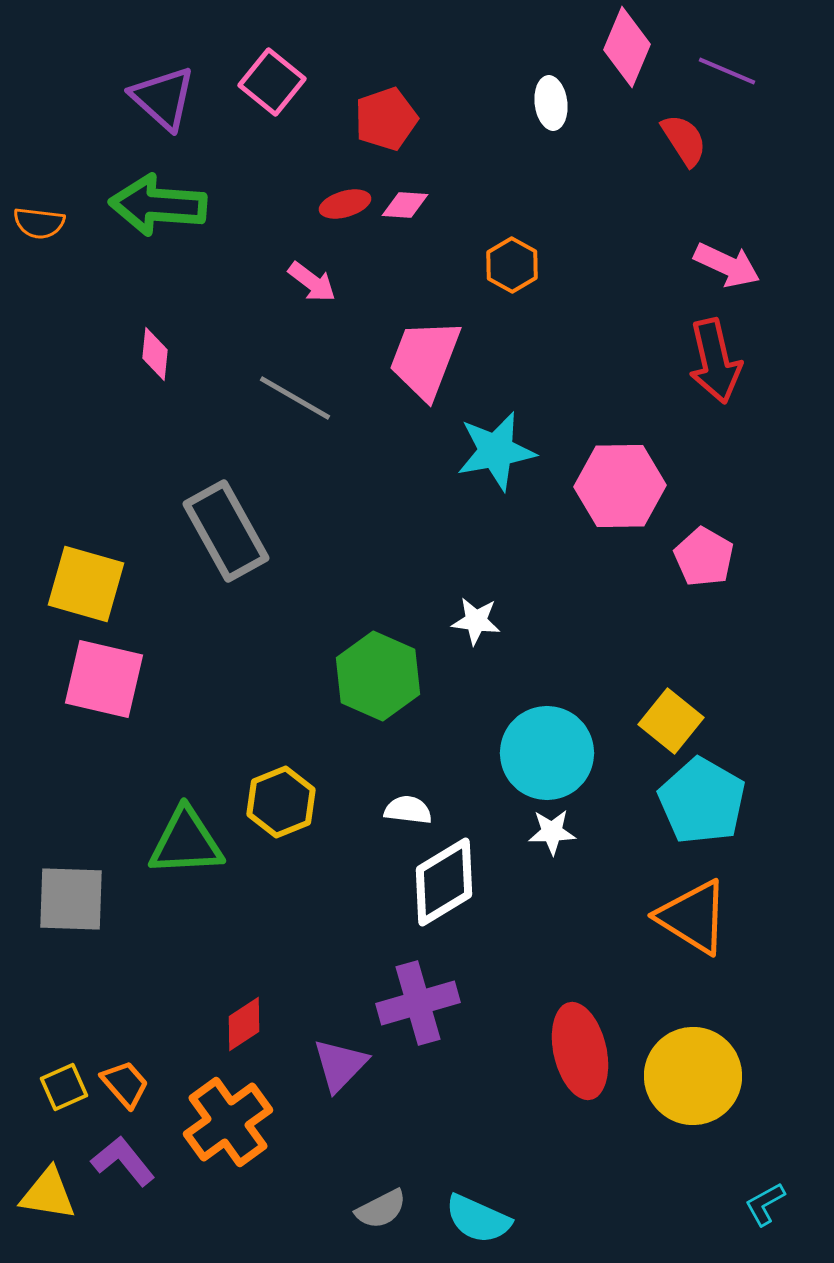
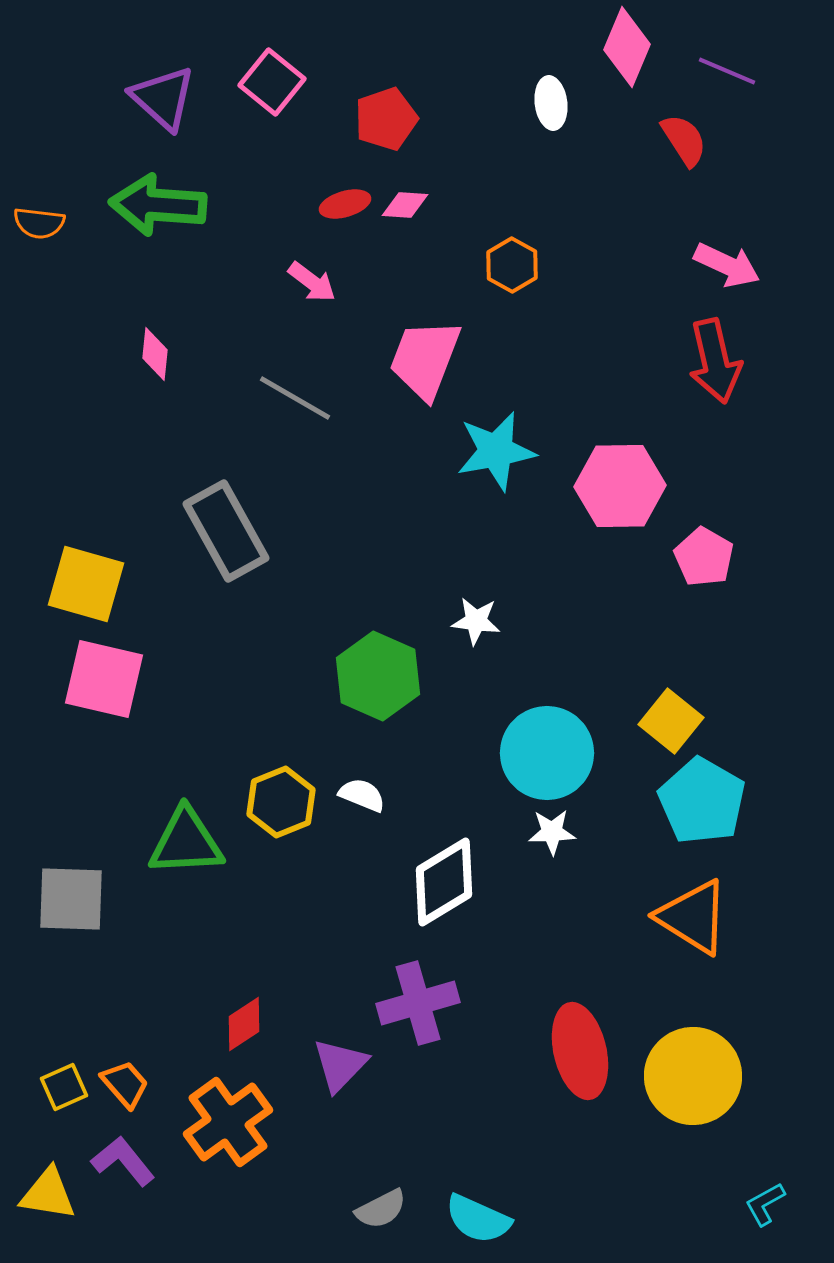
white semicircle at (408, 810): moved 46 px left, 15 px up; rotated 15 degrees clockwise
